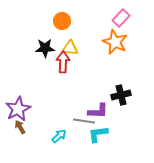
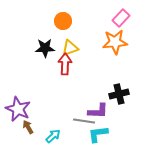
orange circle: moved 1 px right
orange star: rotated 30 degrees counterclockwise
yellow triangle: rotated 24 degrees counterclockwise
red arrow: moved 2 px right, 2 px down
black cross: moved 2 px left, 1 px up
purple star: rotated 20 degrees counterclockwise
brown arrow: moved 8 px right
cyan arrow: moved 6 px left
